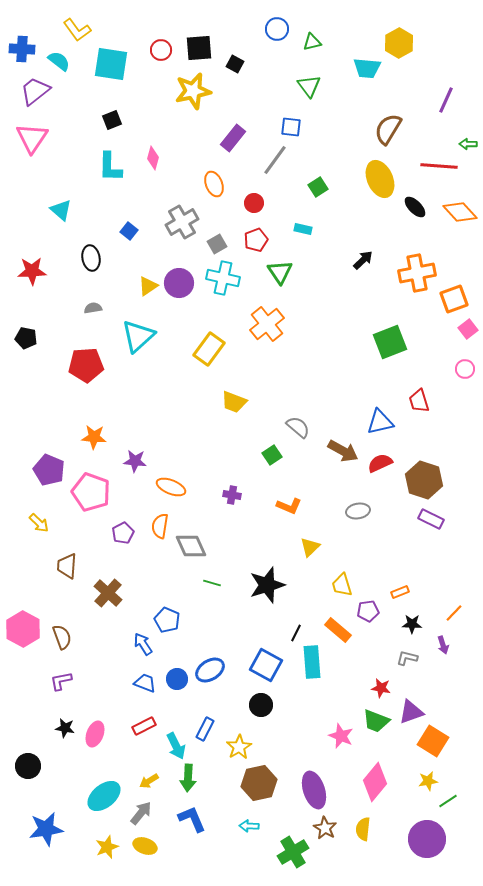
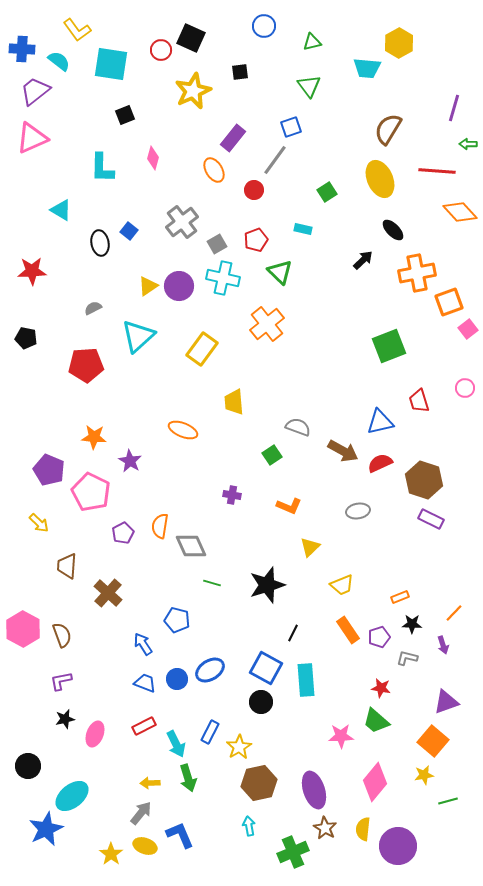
blue circle at (277, 29): moved 13 px left, 3 px up
black square at (199, 48): moved 8 px left, 10 px up; rotated 28 degrees clockwise
black square at (235, 64): moved 5 px right, 8 px down; rotated 36 degrees counterclockwise
yellow star at (193, 91): rotated 12 degrees counterclockwise
purple line at (446, 100): moved 8 px right, 8 px down; rotated 8 degrees counterclockwise
black square at (112, 120): moved 13 px right, 5 px up
blue square at (291, 127): rotated 25 degrees counterclockwise
pink triangle at (32, 138): rotated 32 degrees clockwise
red line at (439, 166): moved 2 px left, 5 px down
cyan L-shape at (110, 167): moved 8 px left, 1 px down
orange ellipse at (214, 184): moved 14 px up; rotated 10 degrees counterclockwise
green square at (318, 187): moved 9 px right, 5 px down
red circle at (254, 203): moved 13 px up
black ellipse at (415, 207): moved 22 px left, 23 px down
cyan triangle at (61, 210): rotated 10 degrees counterclockwise
gray cross at (182, 222): rotated 8 degrees counterclockwise
black ellipse at (91, 258): moved 9 px right, 15 px up
green triangle at (280, 272): rotated 12 degrees counterclockwise
purple circle at (179, 283): moved 3 px down
orange square at (454, 299): moved 5 px left, 3 px down
gray semicircle at (93, 308): rotated 18 degrees counterclockwise
green square at (390, 342): moved 1 px left, 4 px down
yellow rectangle at (209, 349): moved 7 px left
pink circle at (465, 369): moved 19 px down
yellow trapezoid at (234, 402): rotated 64 degrees clockwise
gray semicircle at (298, 427): rotated 20 degrees counterclockwise
purple star at (135, 461): moved 5 px left; rotated 25 degrees clockwise
orange ellipse at (171, 487): moved 12 px right, 57 px up
pink pentagon at (91, 492): rotated 6 degrees clockwise
yellow trapezoid at (342, 585): rotated 95 degrees counterclockwise
orange rectangle at (400, 592): moved 5 px down
purple pentagon at (368, 611): moved 11 px right, 26 px down; rotated 10 degrees counterclockwise
blue pentagon at (167, 620): moved 10 px right; rotated 10 degrees counterclockwise
orange rectangle at (338, 630): moved 10 px right; rotated 16 degrees clockwise
black line at (296, 633): moved 3 px left
brown semicircle at (62, 637): moved 2 px up
cyan rectangle at (312, 662): moved 6 px left, 18 px down
blue square at (266, 665): moved 3 px down
black circle at (261, 705): moved 3 px up
purple triangle at (411, 712): moved 35 px right, 10 px up
green trapezoid at (376, 721): rotated 20 degrees clockwise
black star at (65, 728): moved 9 px up; rotated 24 degrees counterclockwise
blue rectangle at (205, 729): moved 5 px right, 3 px down
pink star at (341, 736): rotated 25 degrees counterclockwise
orange square at (433, 741): rotated 8 degrees clockwise
cyan arrow at (176, 746): moved 2 px up
green arrow at (188, 778): rotated 20 degrees counterclockwise
yellow arrow at (149, 781): moved 1 px right, 2 px down; rotated 30 degrees clockwise
yellow star at (428, 781): moved 4 px left, 6 px up
cyan ellipse at (104, 796): moved 32 px left
green line at (448, 801): rotated 18 degrees clockwise
blue L-shape at (192, 819): moved 12 px left, 16 px down
cyan arrow at (249, 826): rotated 78 degrees clockwise
blue star at (46, 829): rotated 16 degrees counterclockwise
purple circle at (427, 839): moved 29 px left, 7 px down
yellow star at (107, 847): moved 4 px right, 7 px down; rotated 15 degrees counterclockwise
green cross at (293, 852): rotated 8 degrees clockwise
